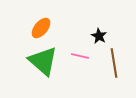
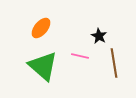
green triangle: moved 5 px down
